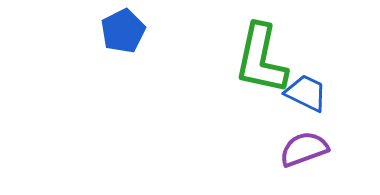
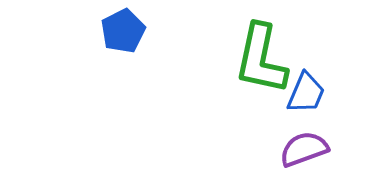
blue trapezoid: rotated 87 degrees clockwise
